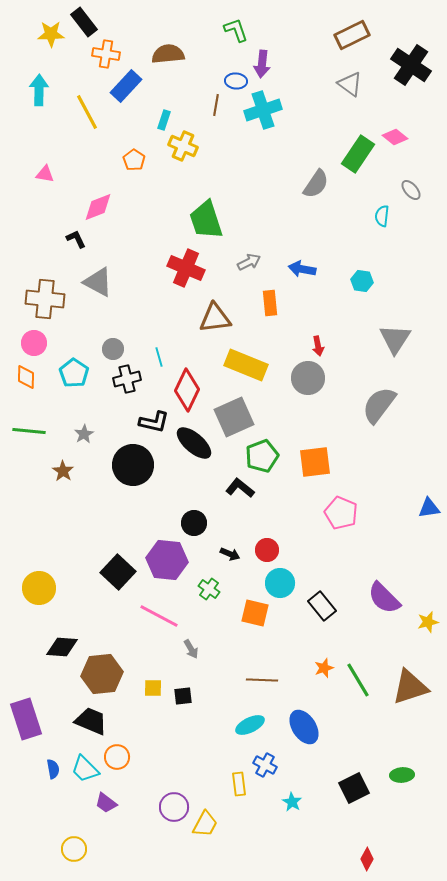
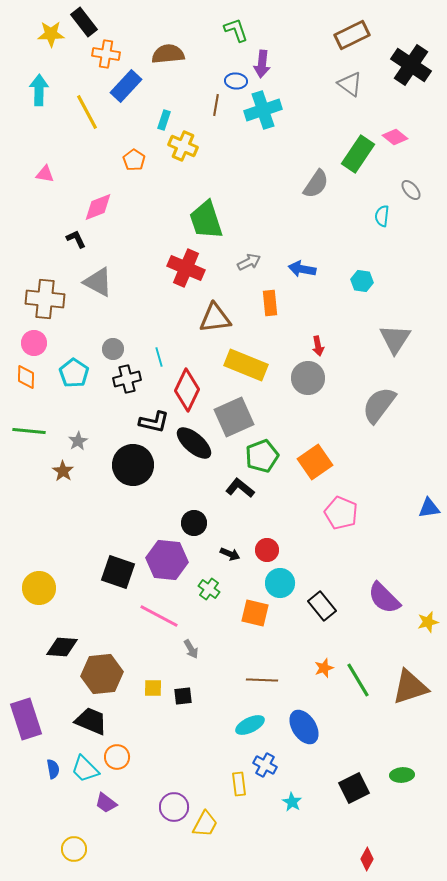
gray star at (84, 434): moved 6 px left, 7 px down
orange square at (315, 462): rotated 28 degrees counterclockwise
black square at (118, 572): rotated 24 degrees counterclockwise
